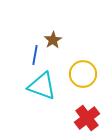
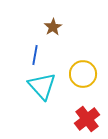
brown star: moved 13 px up
cyan triangle: rotated 28 degrees clockwise
red cross: moved 1 px down
